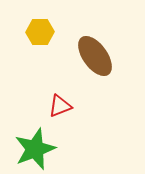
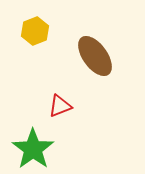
yellow hexagon: moved 5 px left, 1 px up; rotated 20 degrees counterclockwise
green star: moved 2 px left; rotated 15 degrees counterclockwise
